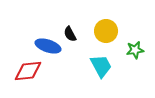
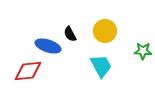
yellow circle: moved 1 px left
green star: moved 8 px right, 1 px down; rotated 12 degrees clockwise
